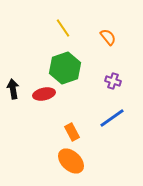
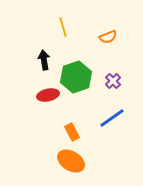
yellow line: moved 1 px up; rotated 18 degrees clockwise
orange semicircle: rotated 108 degrees clockwise
green hexagon: moved 11 px right, 9 px down
purple cross: rotated 28 degrees clockwise
black arrow: moved 31 px right, 29 px up
red ellipse: moved 4 px right, 1 px down
orange ellipse: rotated 12 degrees counterclockwise
